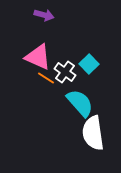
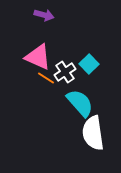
white cross: rotated 20 degrees clockwise
